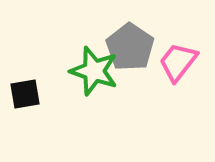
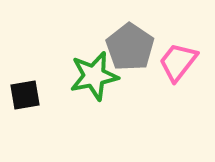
green star: moved 5 px down; rotated 30 degrees counterclockwise
black square: moved 1 px down
